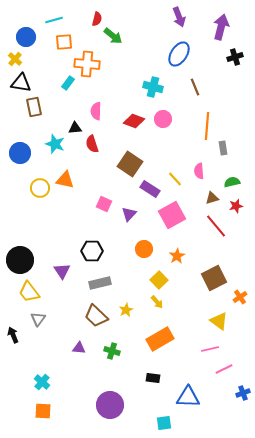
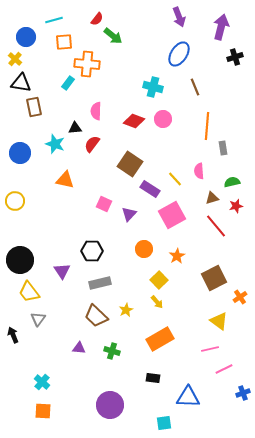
red semicircle at (97, 19): rotated 24 degrees clockwise
red semicircle at (92, 144): rotated 54 degrees clockwise
yellow circle at (40, 188): moved 25 px left, 13 px down
